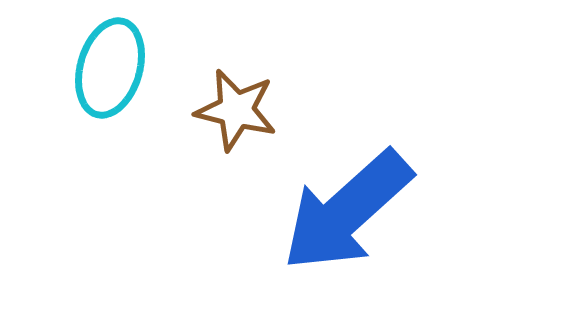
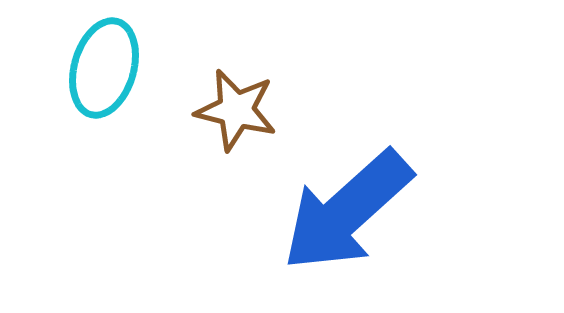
cyan ellipse: moved 6 px left
